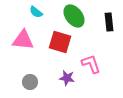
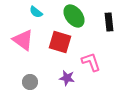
pink triangle: rotated 30 degrees clockwise
pink L-shape: moved 2 px up
